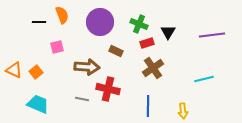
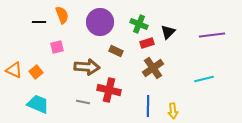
black triangle: rotated 14 degrees clockwise
red cross: moved 1 px right, 1 px down
gray line: moved 1 px right, 3 px down
yellow arrow: moved 10 px left
